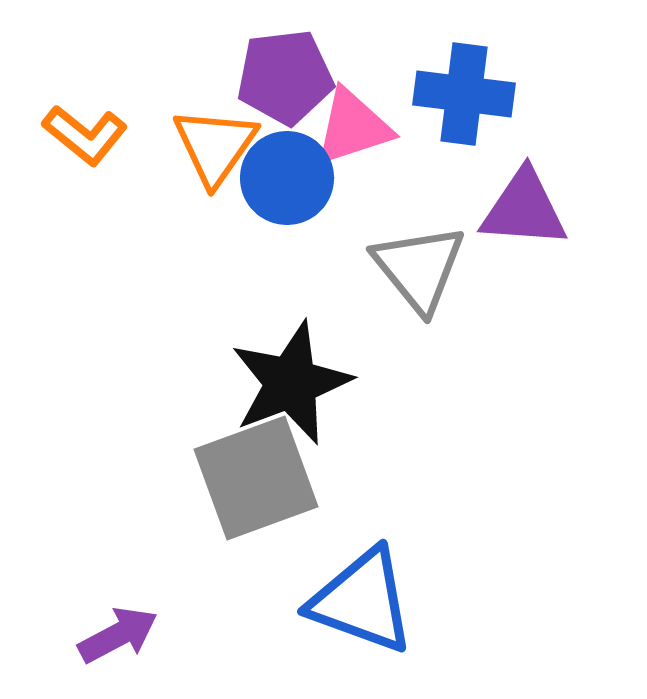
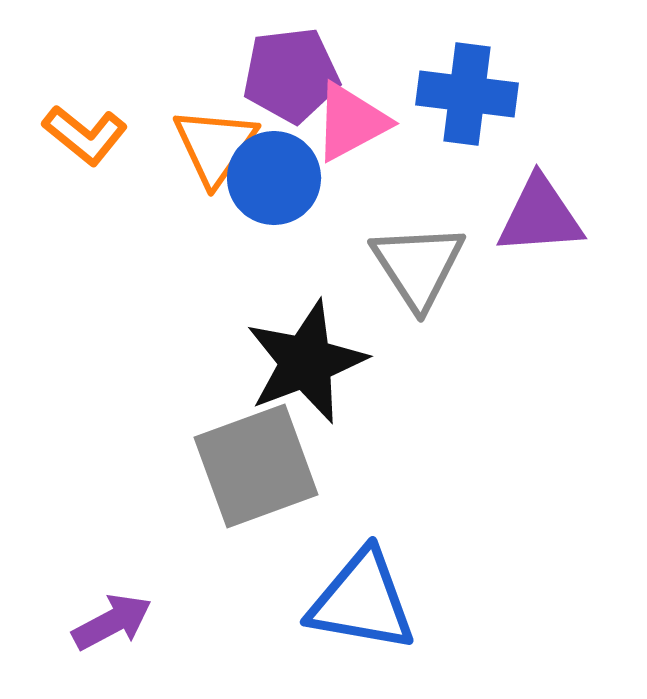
purple pentagon: moved 6 px right, 2 px up
blue cross: moved 3 px right
pink triangle: moved 2 px left, 5 px up; rotated 10 degrees counterclockwise
blue circle: moved 13 px left
purple triangle: moved 16 px right, 7 px down; rotated 8 degrees counterclockwise
gray triangle: moved 1 px left, 2 px up; rotated 6 degrees clockwise
black star: moved 15 px right, 21 px up
gray square: moved 12 px up
blue triangle: rotated 10 degrees counterclockwise
purple arrow: moved 6 px left, 13 px up
